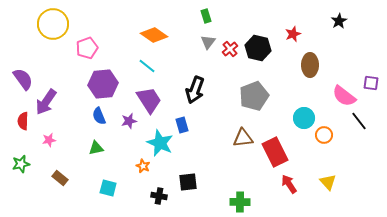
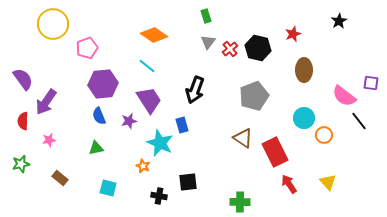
brown ellipse: moved 6 px left, 5 px down
brown triangle: rotated 40 degrees clockwise
